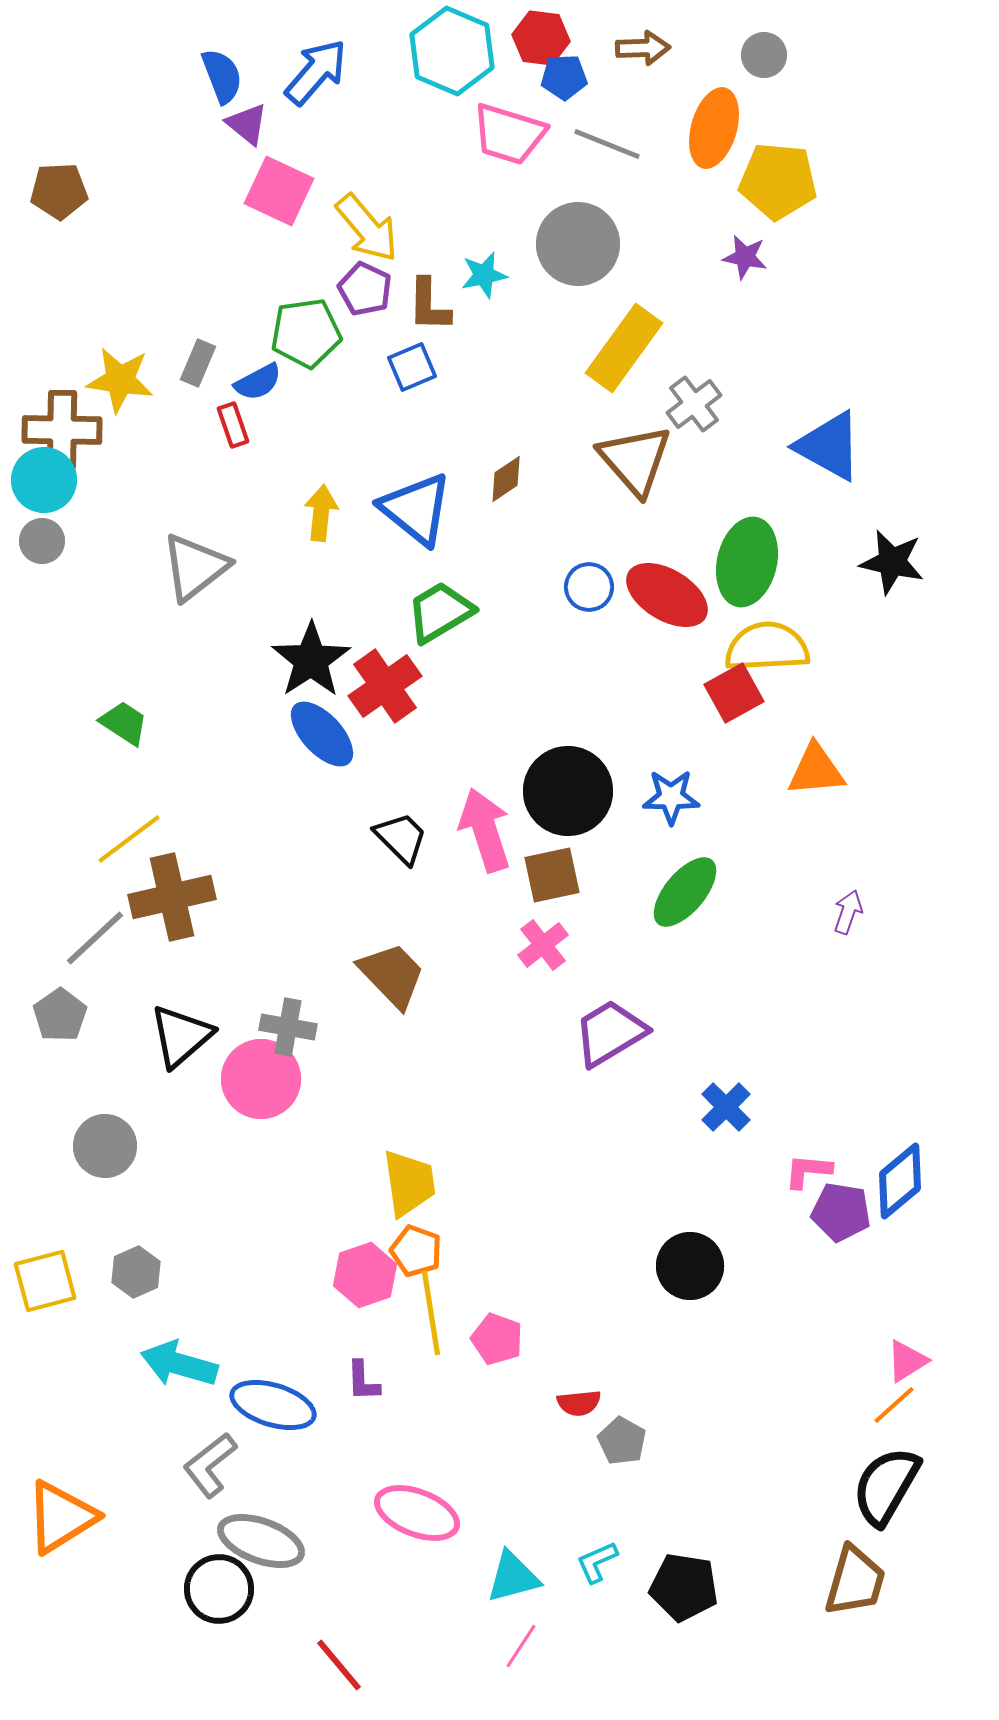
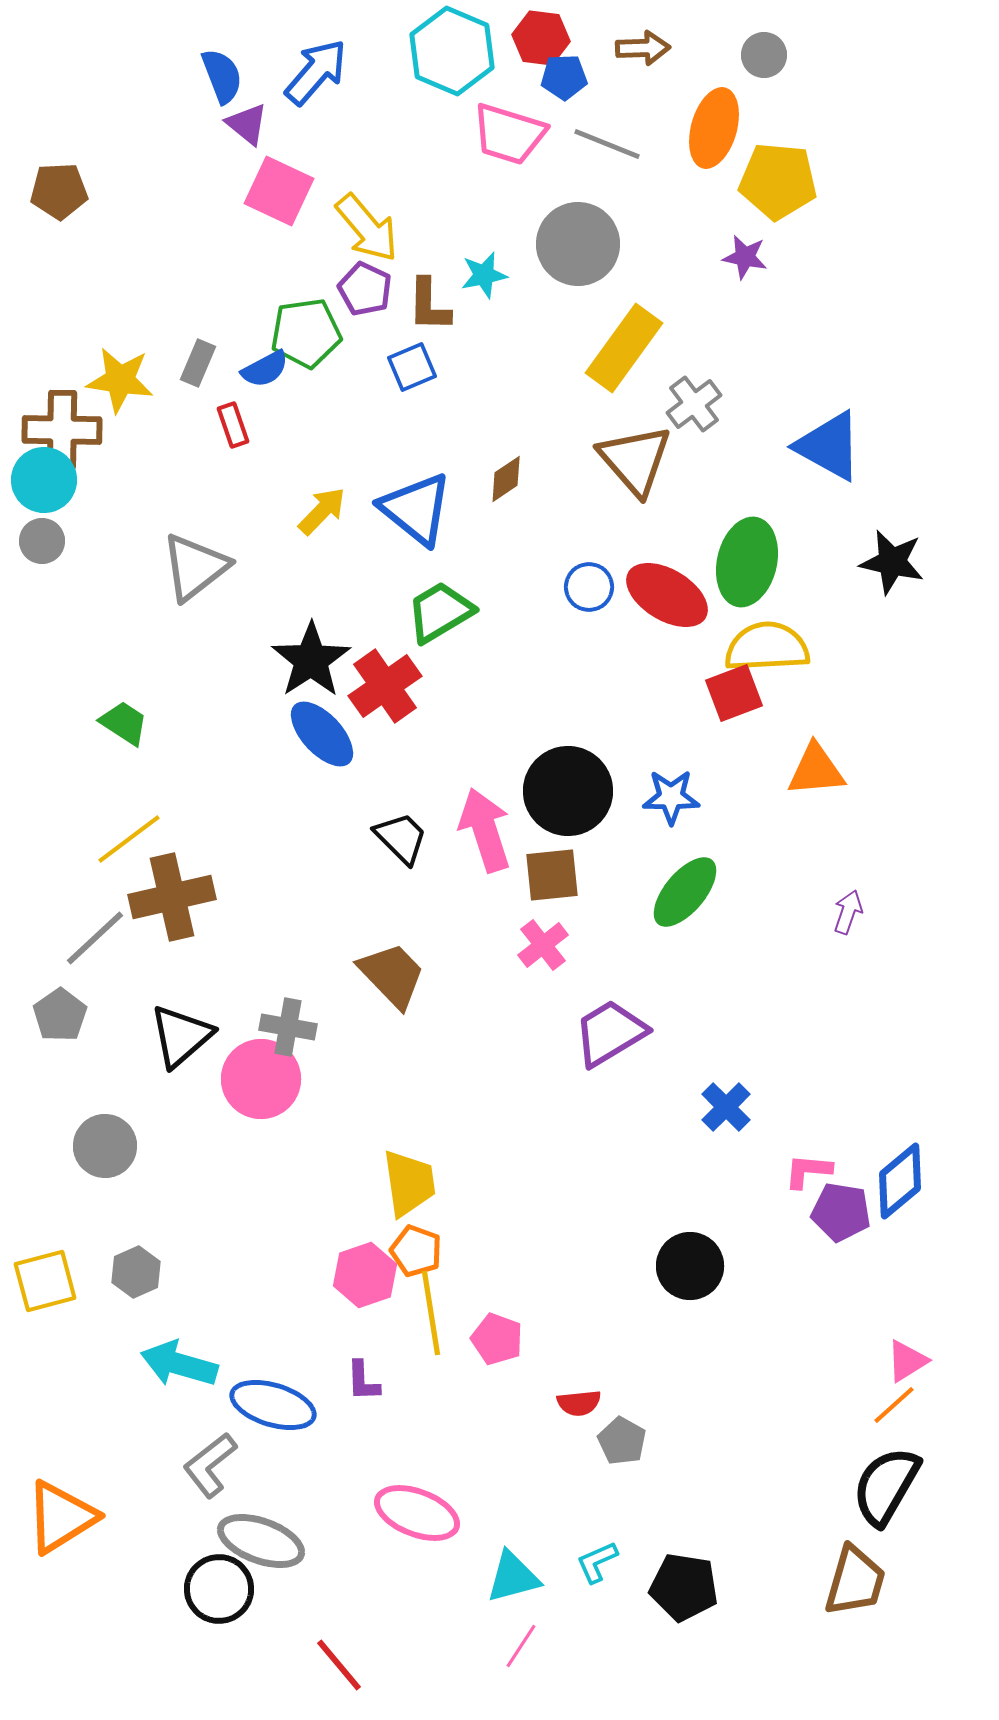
blue semicircle at (258, 382): moved 7 px right, 13 px up
yellow arrow at (321, 513): moved 1 px right, 2 px up; rotated 38 degrees clockwise
red square at (734, 693): rotated 8 degrees clockwise
brown square at (552, 875): rotated 6 degrees clockwise
